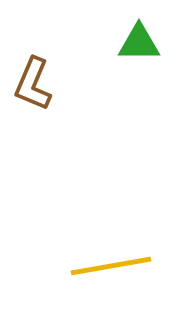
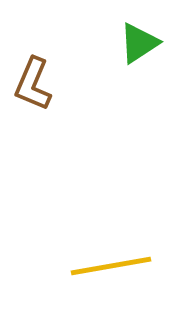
green triangle: rotated 33 degrees counterclockwise
